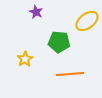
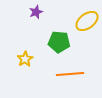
purple star: rotated 24 degrees clockwise
